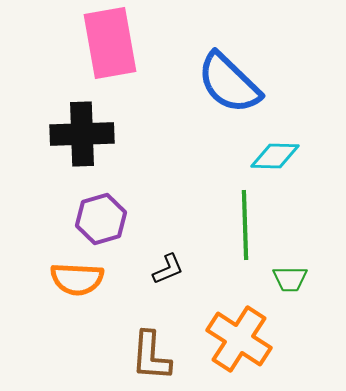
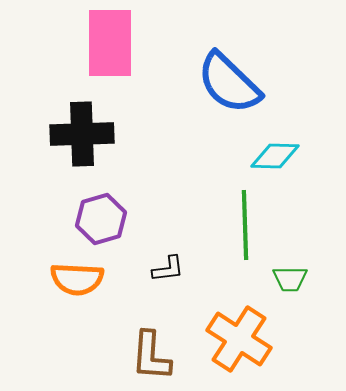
pink rectangle: rotated 10 degrees clockwise
black L-shape: rotated 16 degrees clockwise
